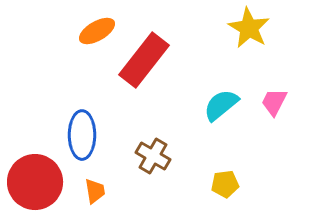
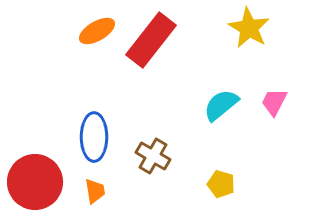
red rectangle: moved 7 px right, 20 px up
blue ellipse: moved 12 px right, 2 px down
yellow pentagon: moved 4 px left; rotated 24 degrees clockwise
